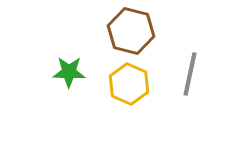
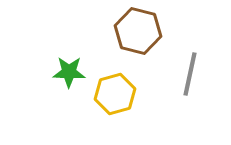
brown hexagon: moved 7 px right
yellow hexagon: moved 14 px left, 10 px down; rotated 21 degrees clockwise
